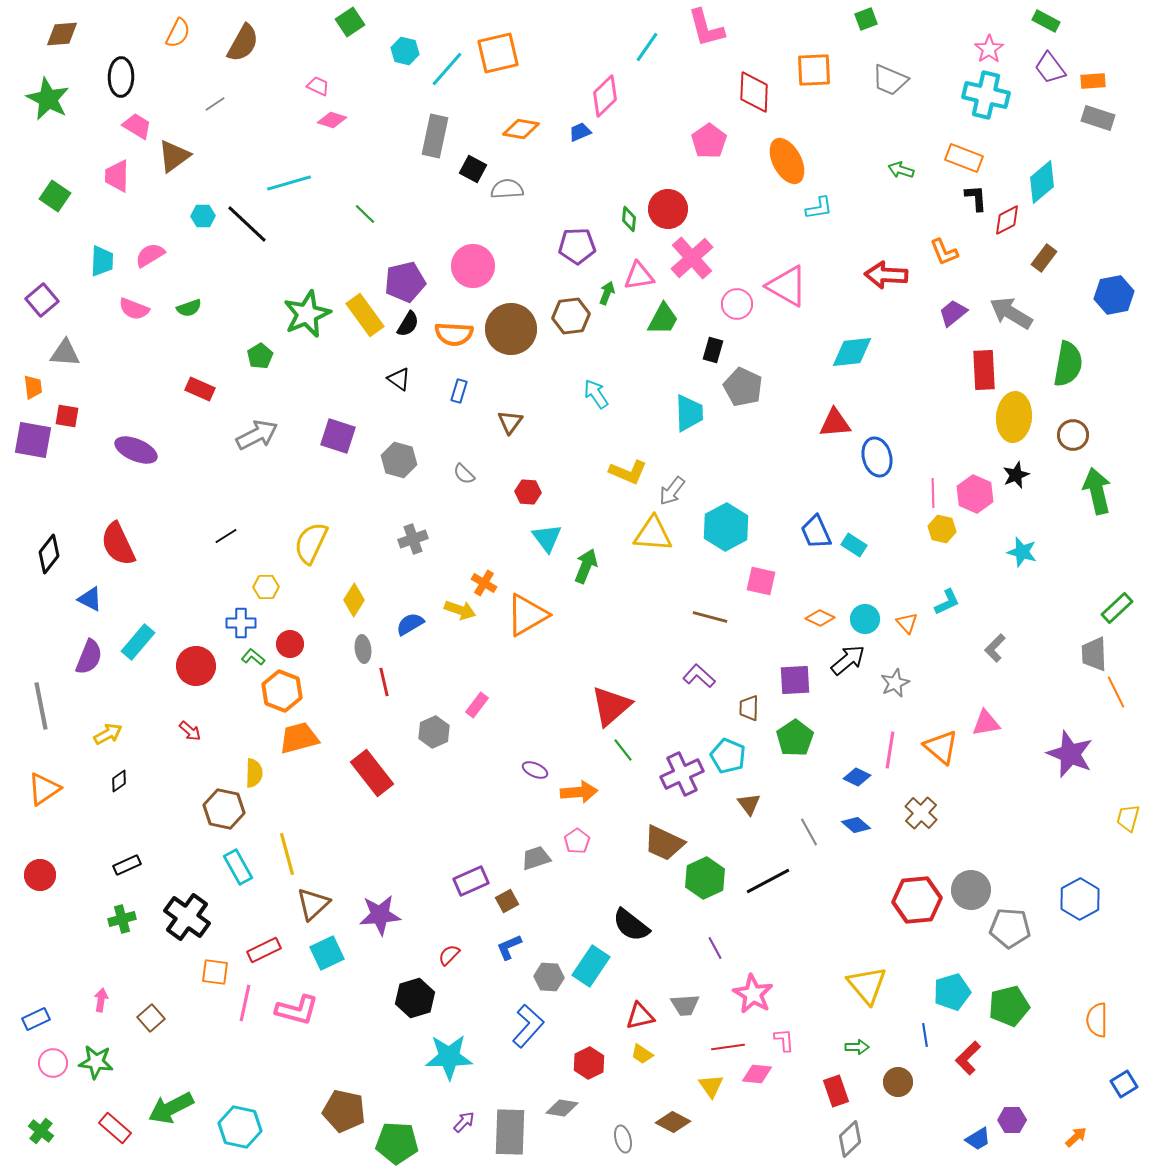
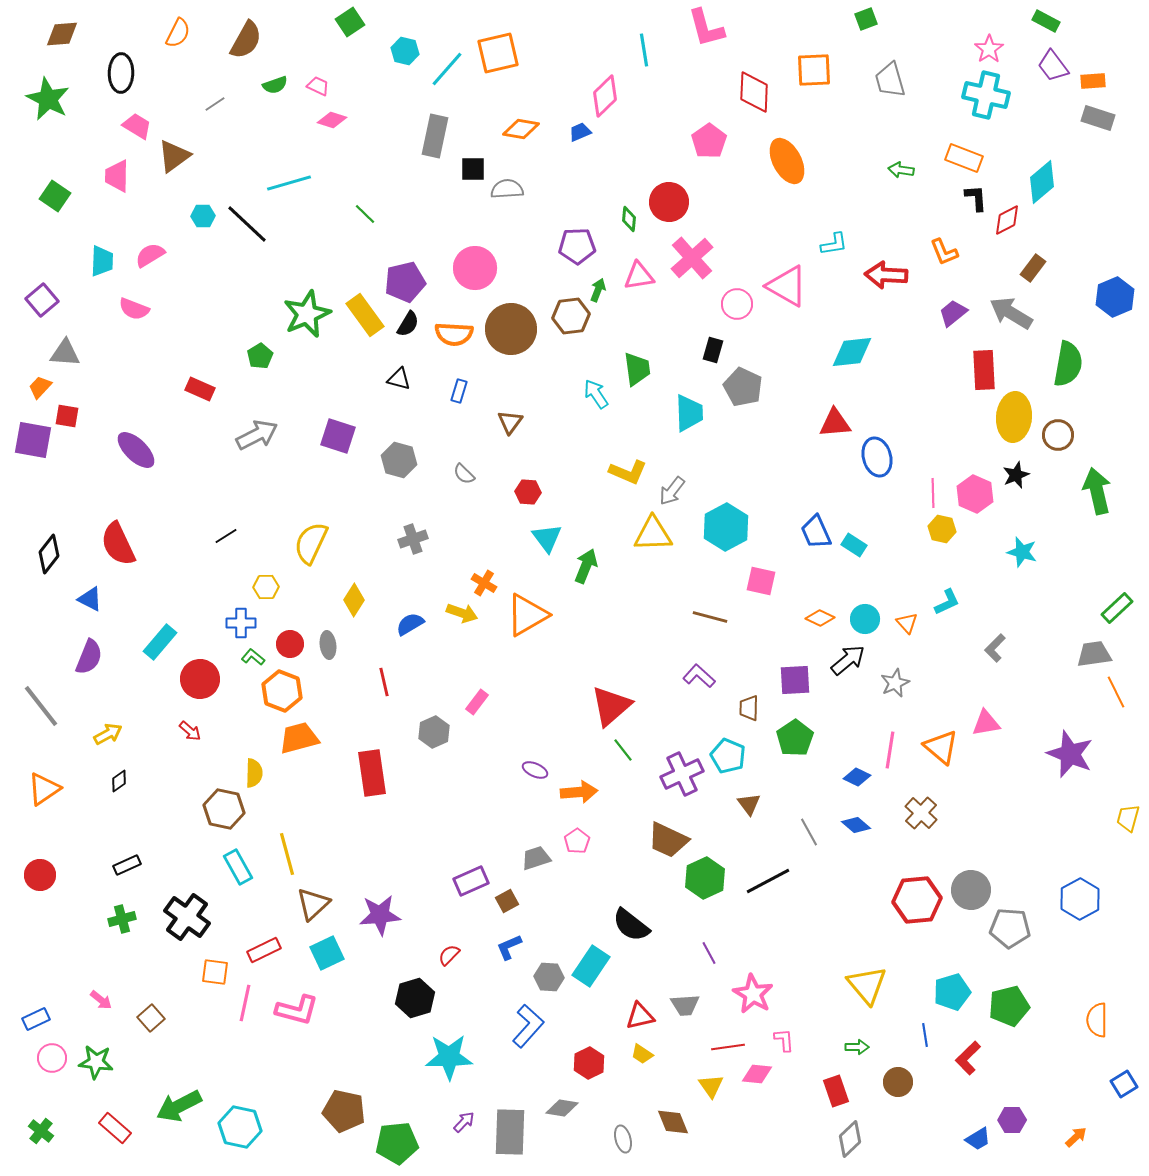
brown semicircle at (243, 43): moved 3 px right, 3 px up
cyan line at (647, 47): moved 3 px left, 3 px down; rotated 44 degrees counterclockwise
purple trapezoid at (1050, 68): moved 3 px right, 2 px up
black ellipse at (121, 77): moved 4 px up
gray trapezoid at (890, 80): rotated 51 degrees clockwise
black square at (473, 169): rotated 28 degrees counterclockwise
green arrow at (901, 170): rotated 10 degrees counterclockwise
cyan L-shape at (819, 208): moved 15 px right, 36 px down
red circle at (668, 209): moved 1 px right, 7 px up
brown rectangle at (1044, 258): moved 11 px left, 10 px down
pink circle at (473, 266): moved 2 px right, 2 px down
green arrow at (607, 293): moved 9 px left, 3 px up
blue hexagon at (1114, 295): moved 1 px right, 2 px down; rotated 12 degrees counterclockwise
green semicircle at (189, 308): moved 86 px right, 223 px up
green trapezoid at (663, 319): moved 26 px left, 50 px down; rotated 36 degrees counterclockwise
black triangle at (399, 379): rotated 20 degrees counterclockwise
orange trapezoid at (33, 387): moved 7 px right; rotated 130 degrees counterclockwise
brown circle at (1073, 435): moved 15 px left
purple ellipse at (136, 450): rotated 21 degrees clockwise
yellow triangle at (653, 534): rotated 6 degrees counterclockwise
yellow arrow at (460, 610): moved 2 px right, 3 px down
cyan rectangle at (138, 642): moved 22 px right
gray ellipse at (363, 649): moved 35 px left, 4 px up
gray trapezoid at (1094, 654): rotated 84 degrees clockwise
red circle at (196, 666): moved 4 px right, 13 px down
pink rectangle at (477, 705): moved 3 px up
gray line at (41, 706): rotated 27 degrees counterclockwise
red rectangle at (372, 773): rotated 30 degrees clockwise
brown trapezoid at (664, 843): moved 4 px right, 3 px up
purple line at (715, 948): moved 6 px left, 5 px down
pink arrow at (101, 1000): rotated 120 degrees clockwise
pink circle at (53, 1063): moved 1 px left, 5 px up
green arrow at (171, 1108): moved 8 px right, 2 px up
brown diamond at (673, 1122): rotated 40 degrees clockwise
green pentagon at (397, 1143): rotated 9 degrees counterclockwise
